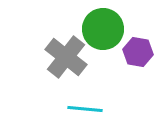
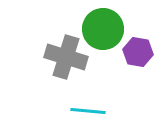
gray cross: rotated 21 degrees counterclockwise
cyan line: moved 3 px right, 2 px down
